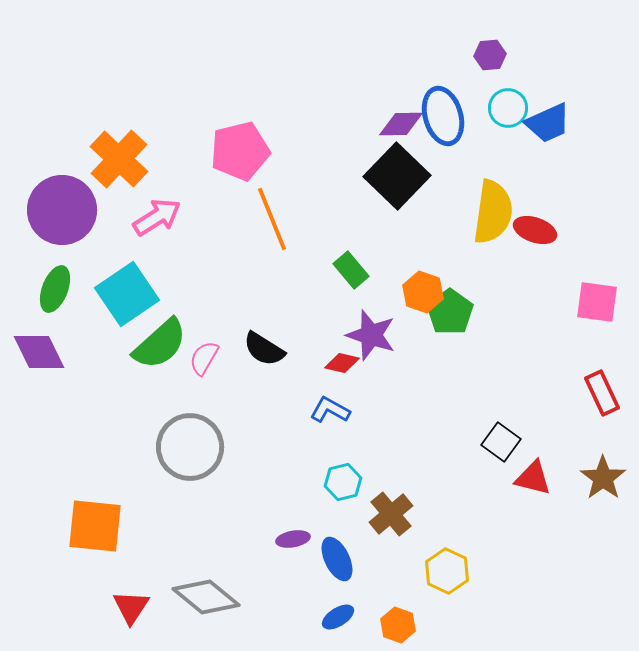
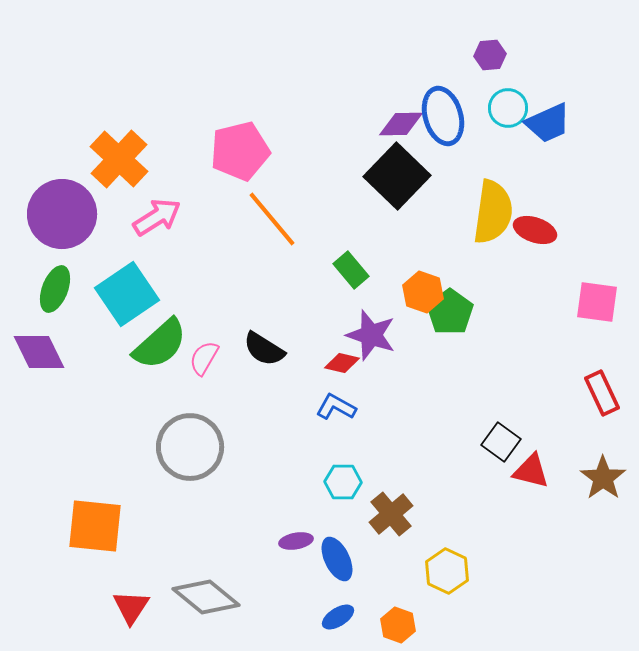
purple circle at (62, 210): moved 4 px down
orange line at (272, 219): rotated 18 degrees counterclockwise
blue L-shape at (330, 410): moved 6 px right, 3 px up
red triangle at (533, 478): moved 2 px left, 7 px up
cyan hexagon at (343, 482): rotated 15 degrees clockwise
purple ellipse at (293, 539): moved 3 px right, 2 px down
